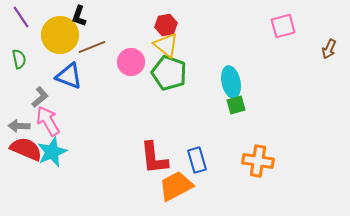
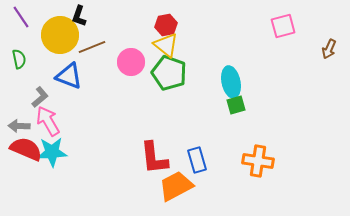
cyan star: rotated 20 degrees clockwise
